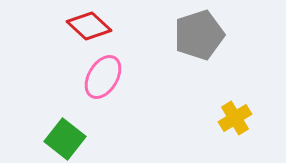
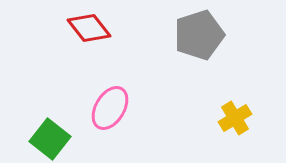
red diamond: moved 2 px down; rotated 9 degrees clockwise
pink ellipse: moved 7 px right, 31 px down
green square: moved 15 px left
